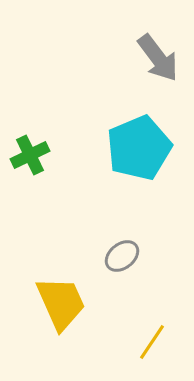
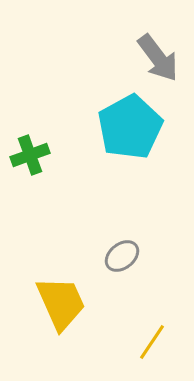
cyan pentagon: moved 9 px left, 21 px up; rotated 6 degrees counterclockwise
green cross: rotated 6 degrees clockwise
